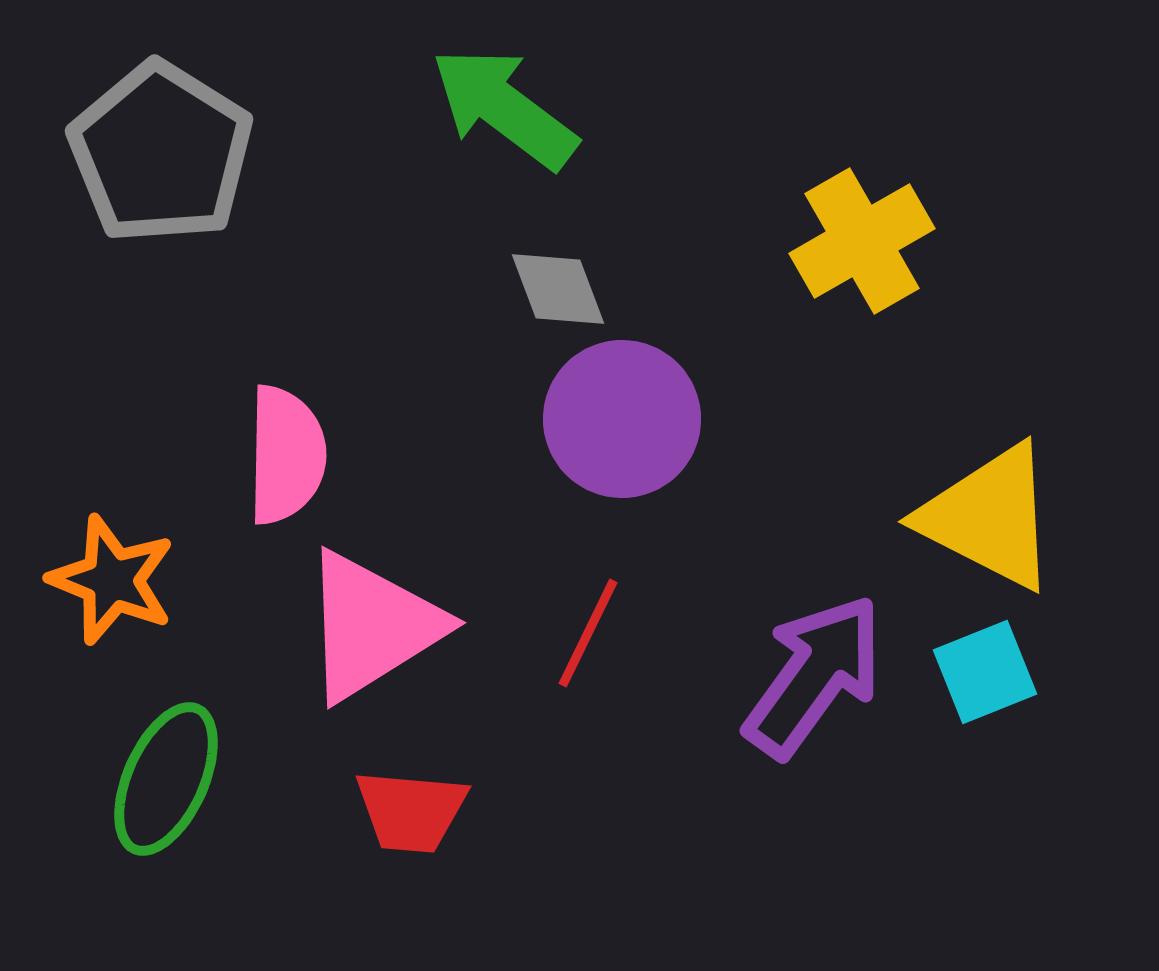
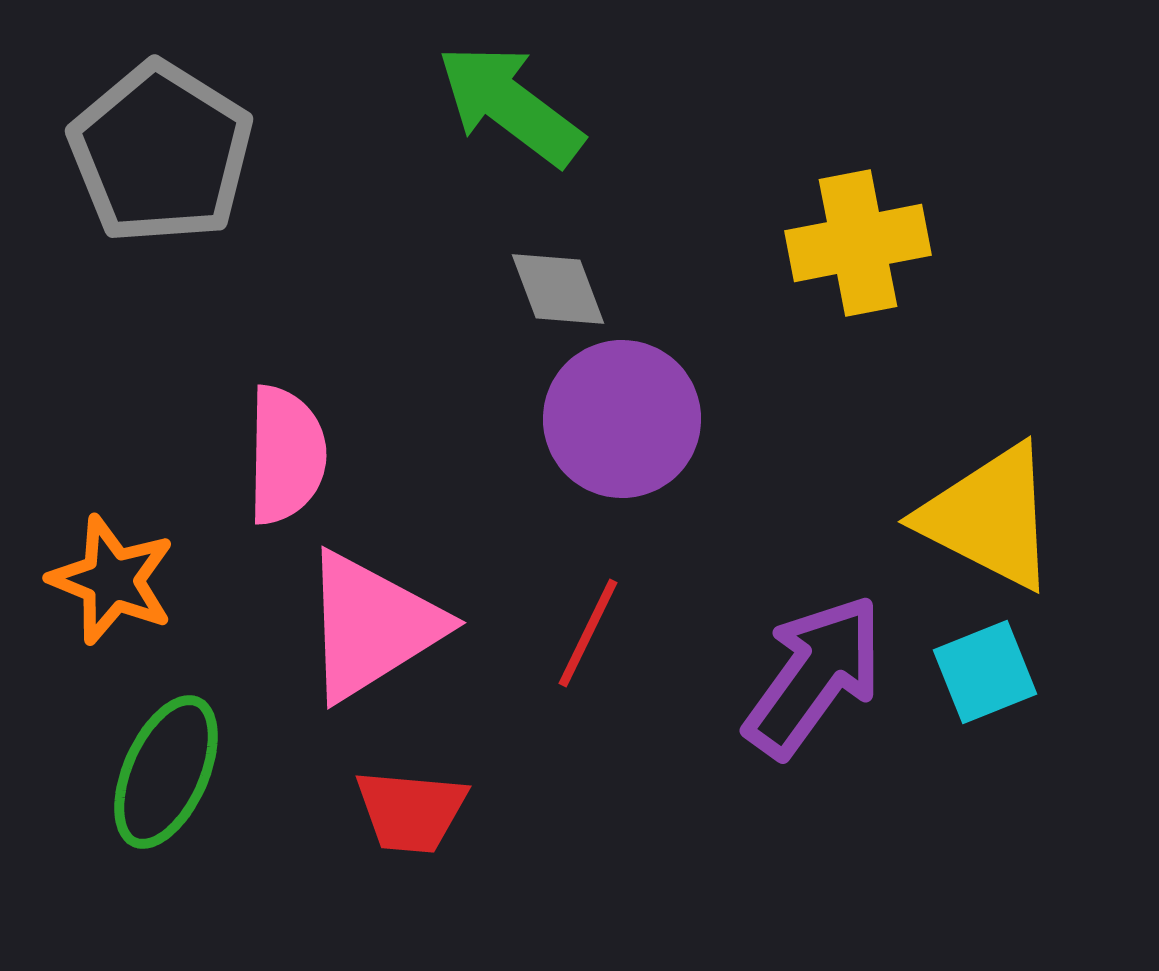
green arrow: moved 6 px right, 3 px up
yellow cross: moved 4 px left, 2 px down; rotated 19 degrees clockwise
green ellipse: moved 7 px up
